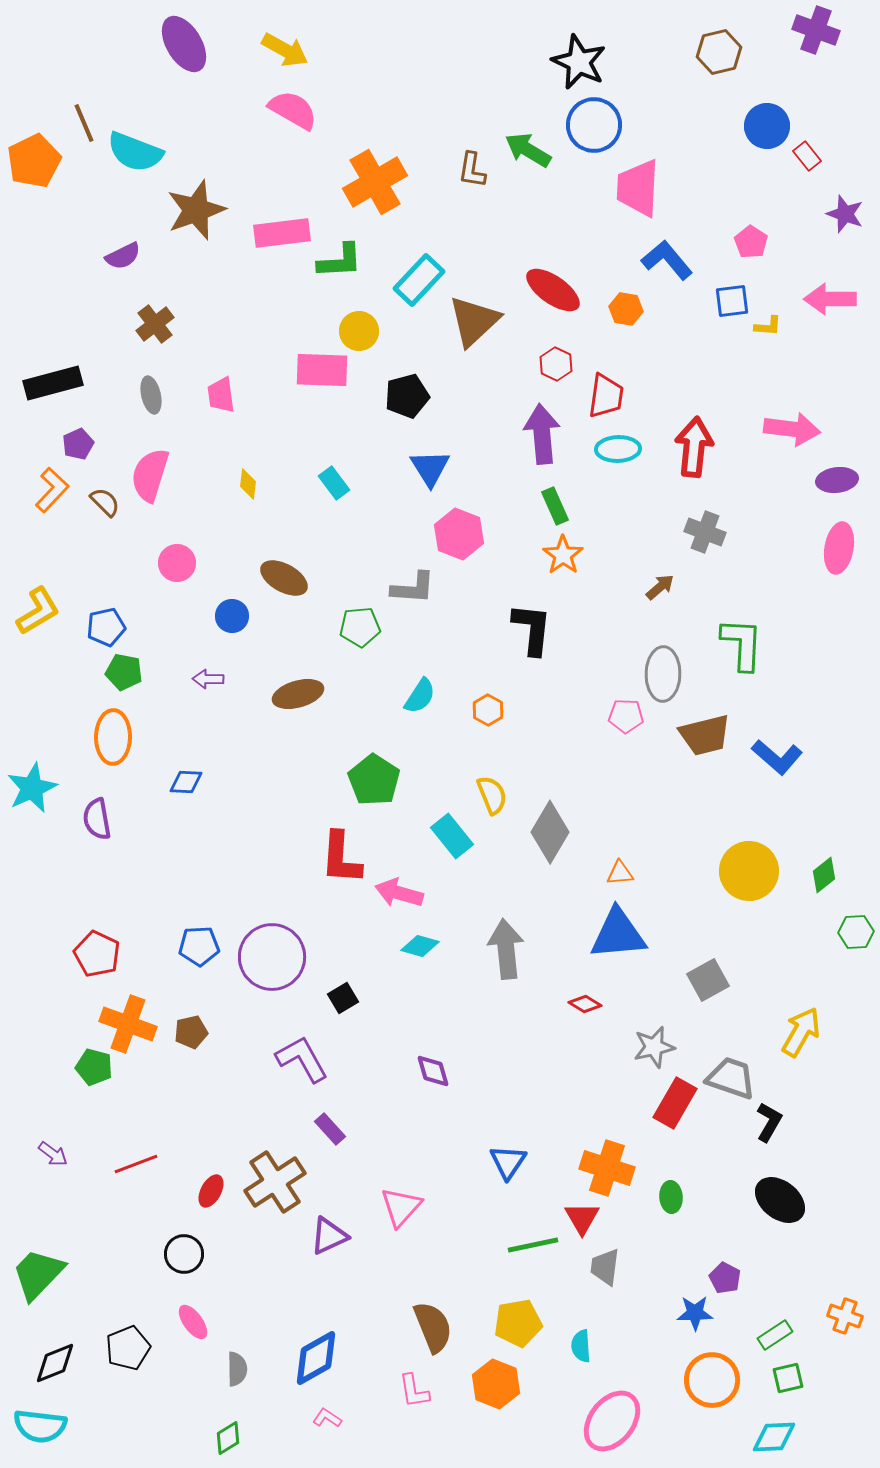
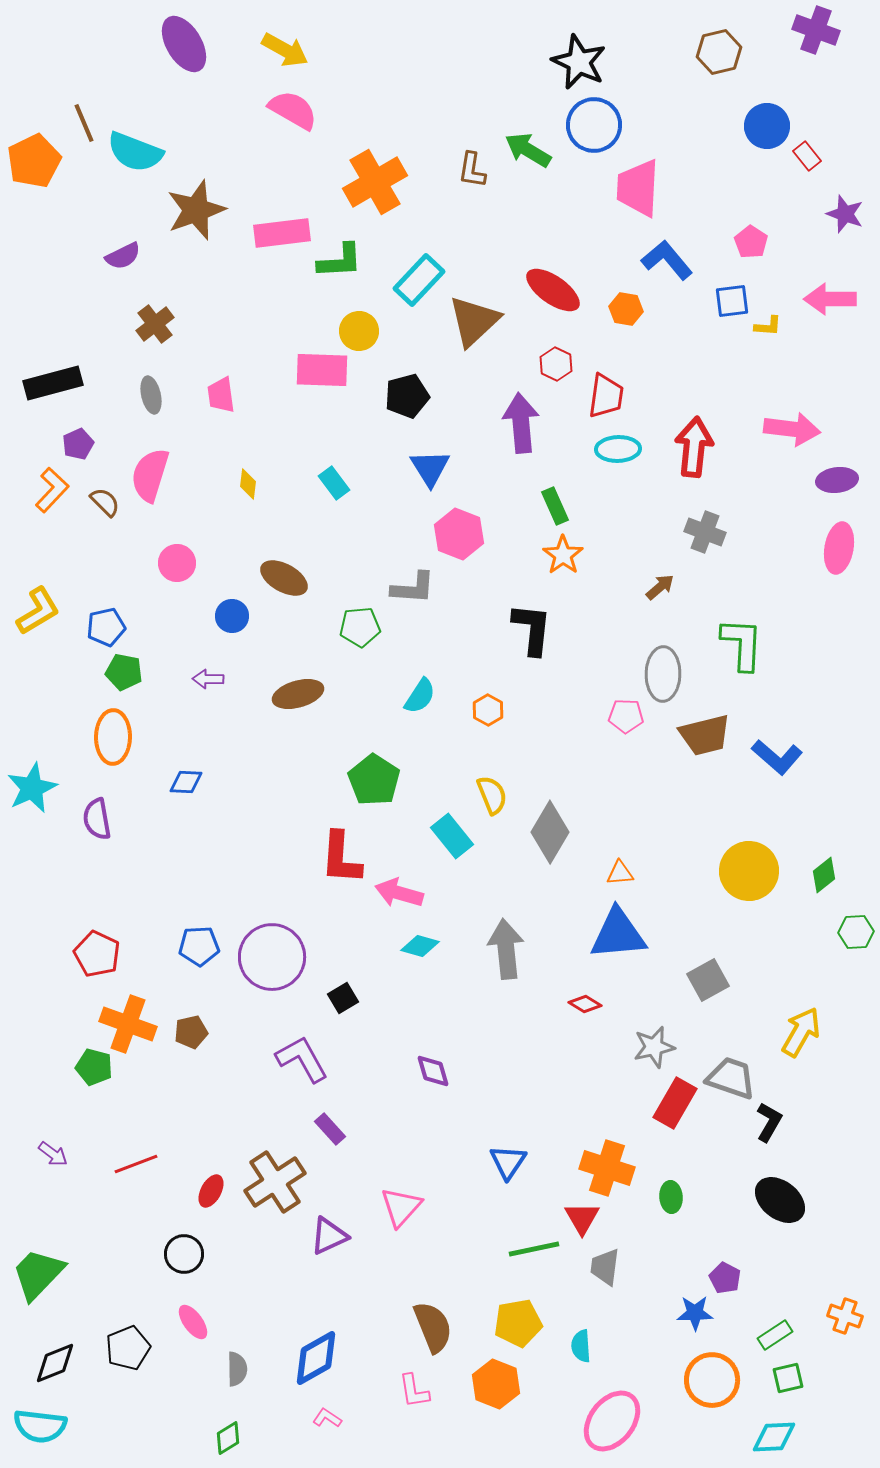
purple arrow at (542, 434): moved 21 px left, 11 px up
green line at (533, 1245): moved 1 px right, 4 px down
